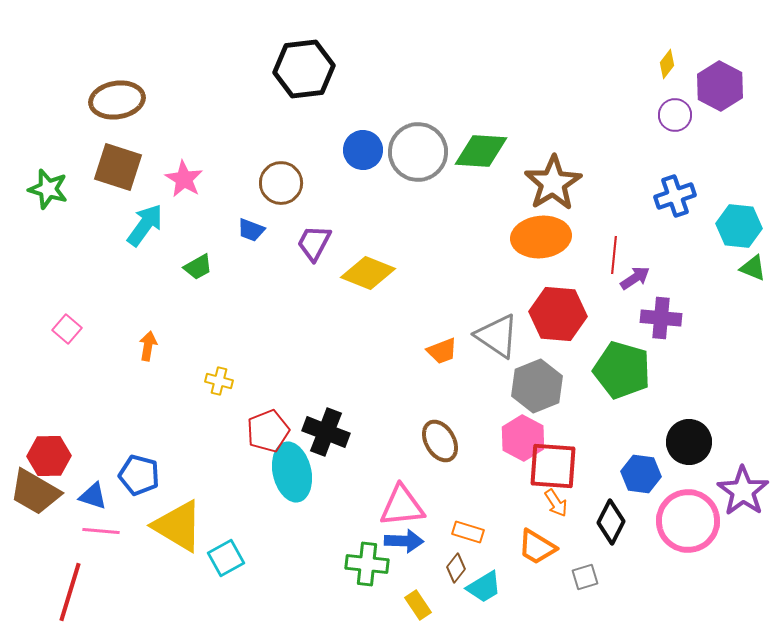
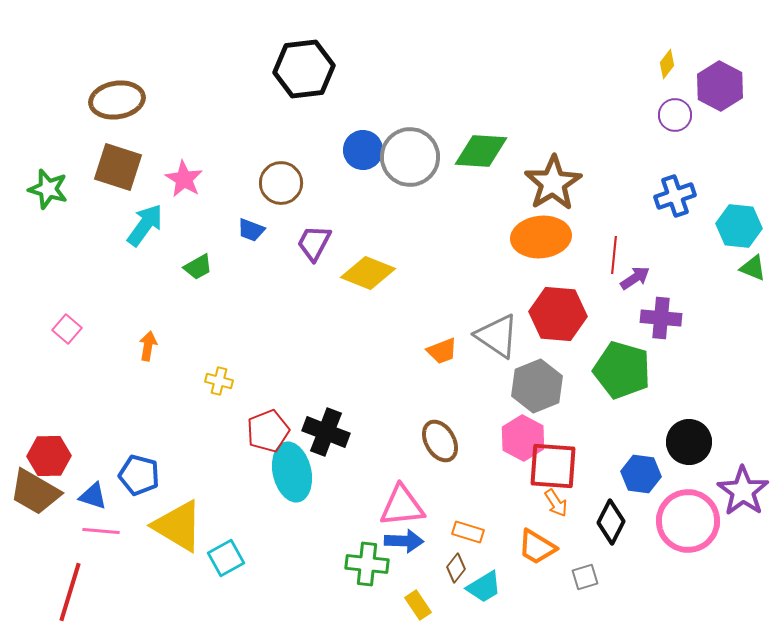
gray circle at (418, 152): moved 8 px left, 5 px down
